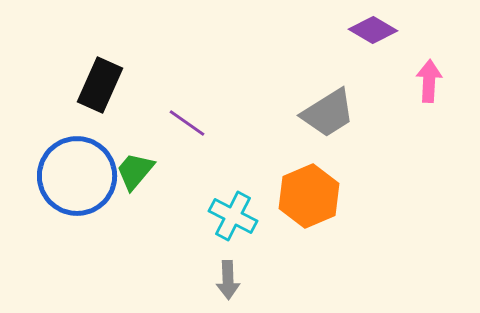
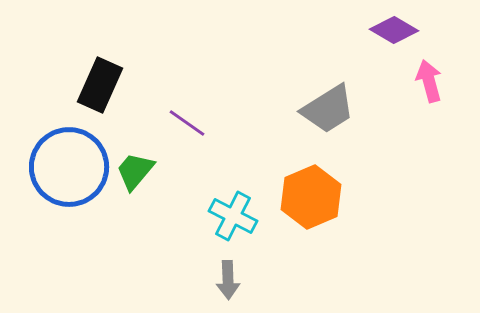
purple diamond: moved 21 px right
pink arrow: rotated 18 degrees counterclockwise
gray trapezoid: moved 4 px up
blue circle: moved 8 px left, 9 px up
orange hexagon: moved 2 px right, 1 px down
